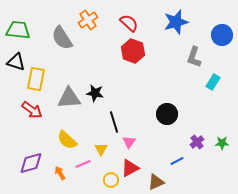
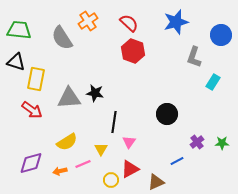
orange cross: moved 1 px down
green trapezoid: moved 1 px right
blue circle: moved 1 px left
black line: rotated 25 degrees clockwise
yellow semicircle: moved 2 px down; rotated 75 degrees counterclockwise
red triangle: moved 1 px down
orange arrow: moved 2 px up; rotated 72 degrees counterclockwise
